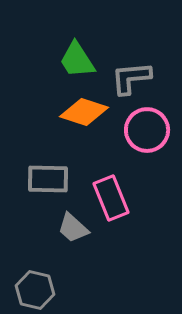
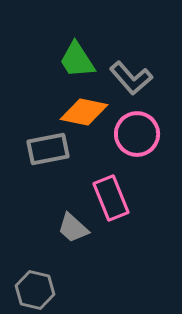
gray L-shape: rotated 126 degrees counterclockwise
orange diamond: rotated 6 degrees counterclockwise
pink circle: moved 10 px left, 4 px down
gray rectangle: moved 30 px up; rotated 12 degrees counterclockwise
